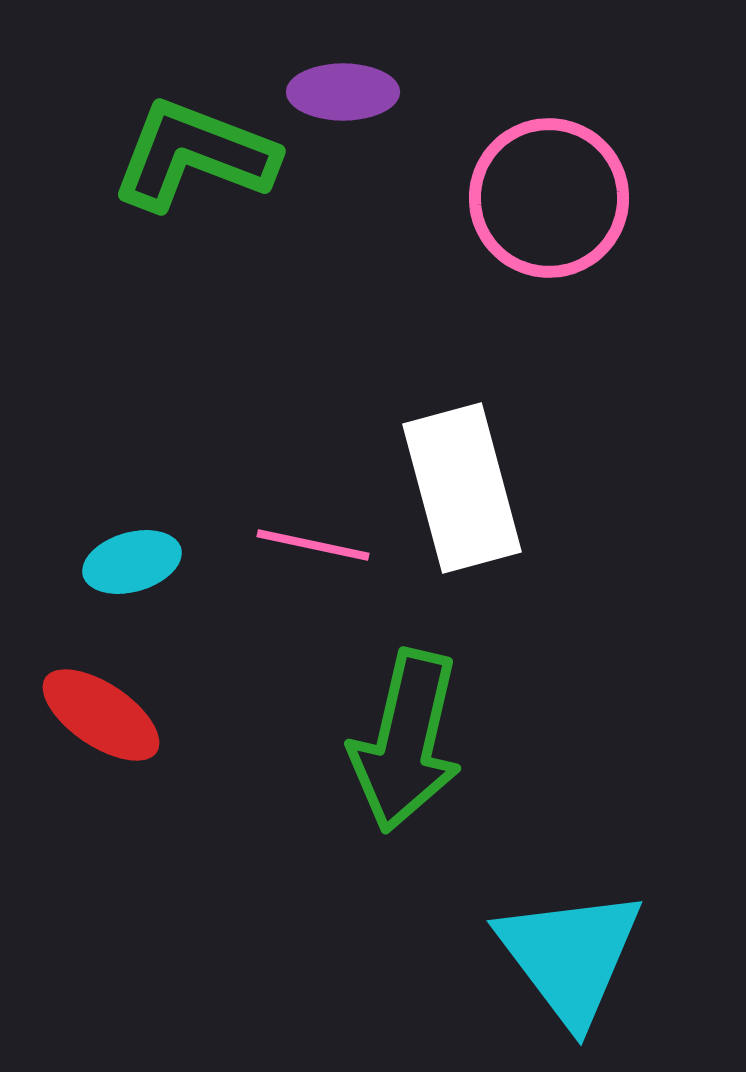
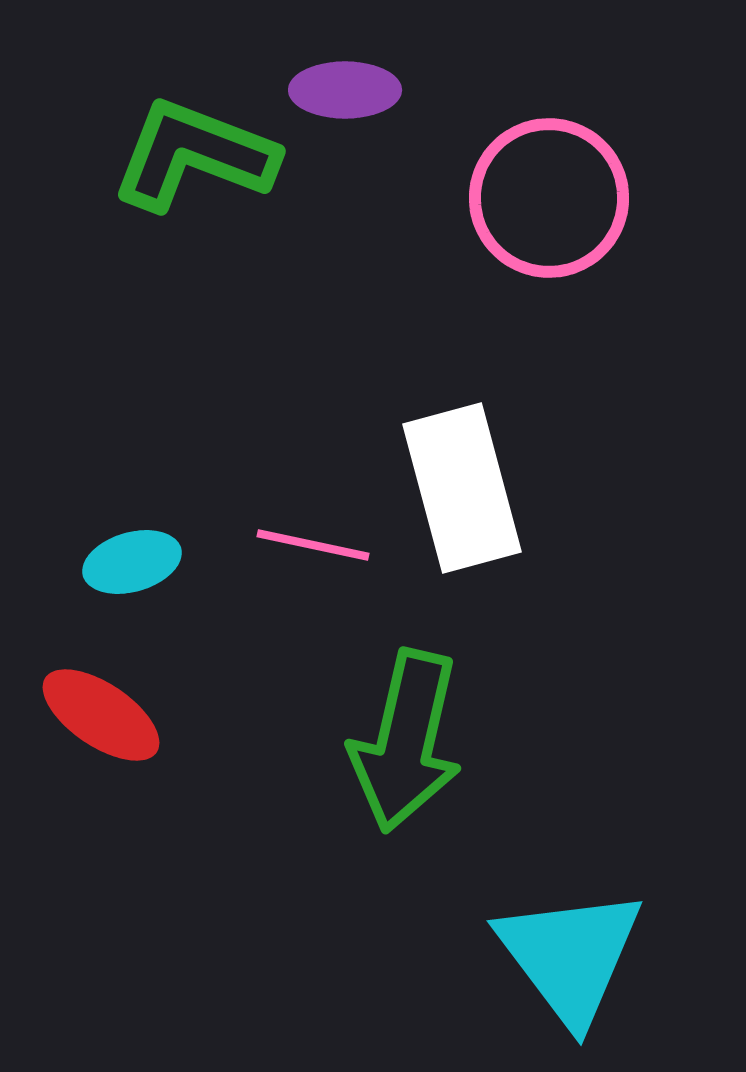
purple ellipse: moved 2 px right, 2 px up
